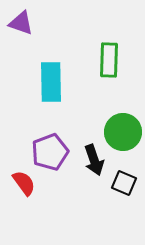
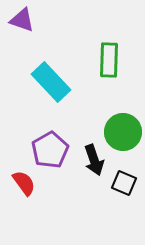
purple triangle: moved 1 px right, 3 px up
cyan rectangle: rotated 42 degrees counterclockwise
purple pentagon: moved 2 px up; rotated 9 degrees counterclockwise
